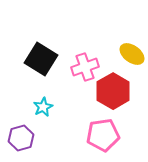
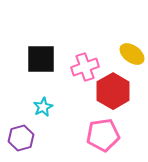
black square: rotated 32 degrees counterclockwise
